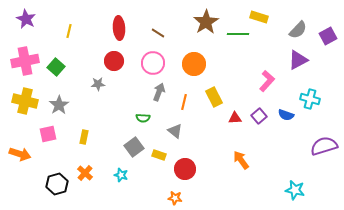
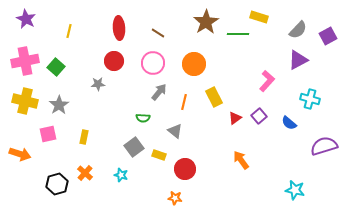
gray arrow at (159, 92): rotated 18 degrees clockwise
blue semicircle at (286, 115): moved 3 px right, 8 px down; rotated 21 degrees clockwise
red triangle at (235, 118): rotated 32 degrees counterclockwise
